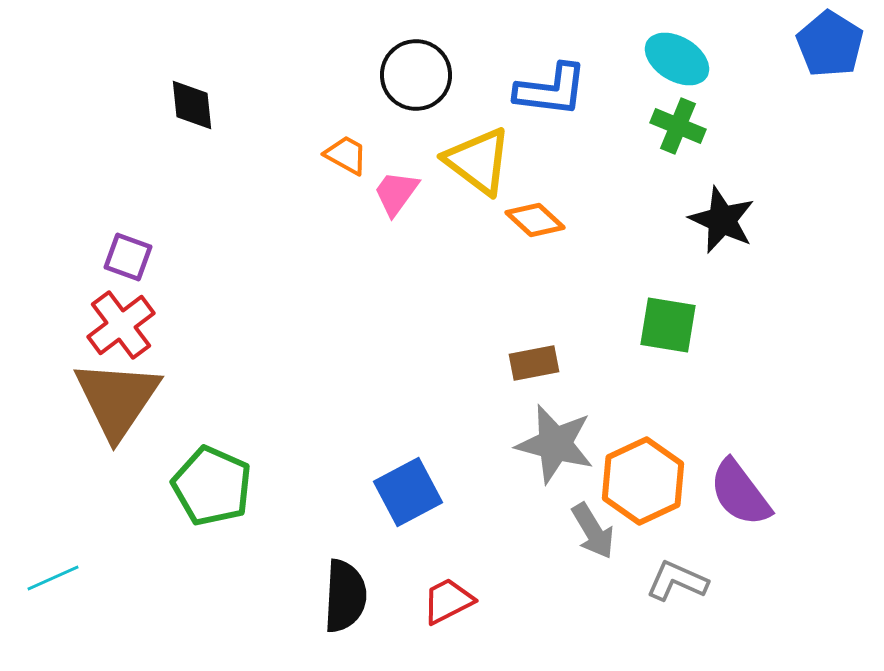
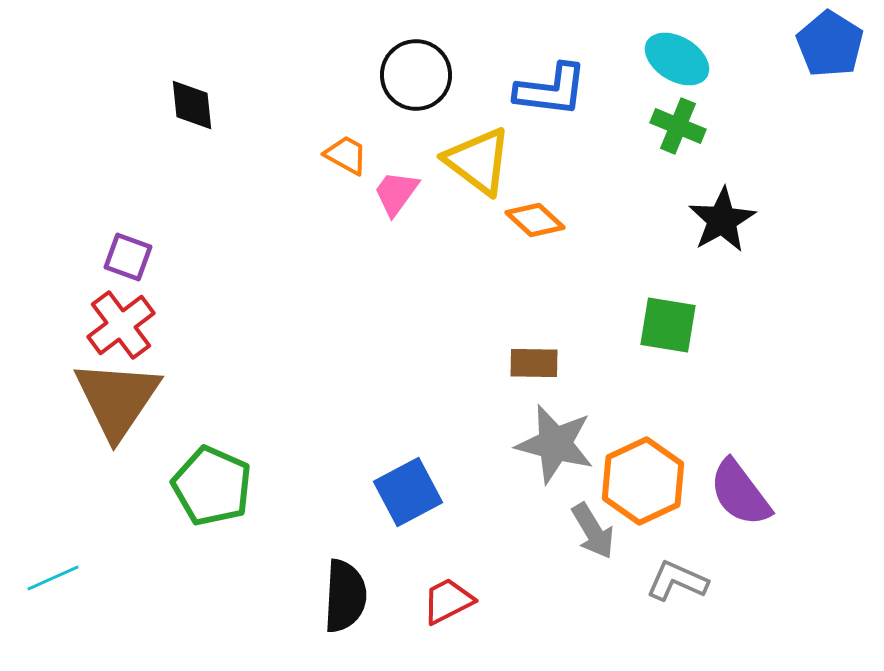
black star: rotated 18 degrees clockwise
brown rectangle: rotated 12 degrees clockwise
